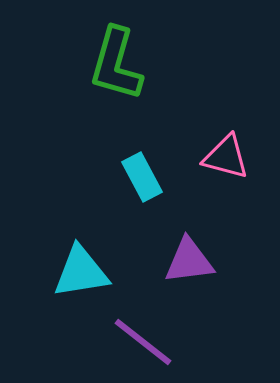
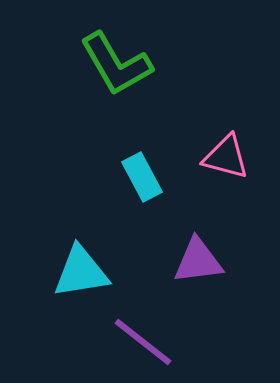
green L-shape: rotated 46 degrees counterclockwise
purple triangle: moved 9 px right
